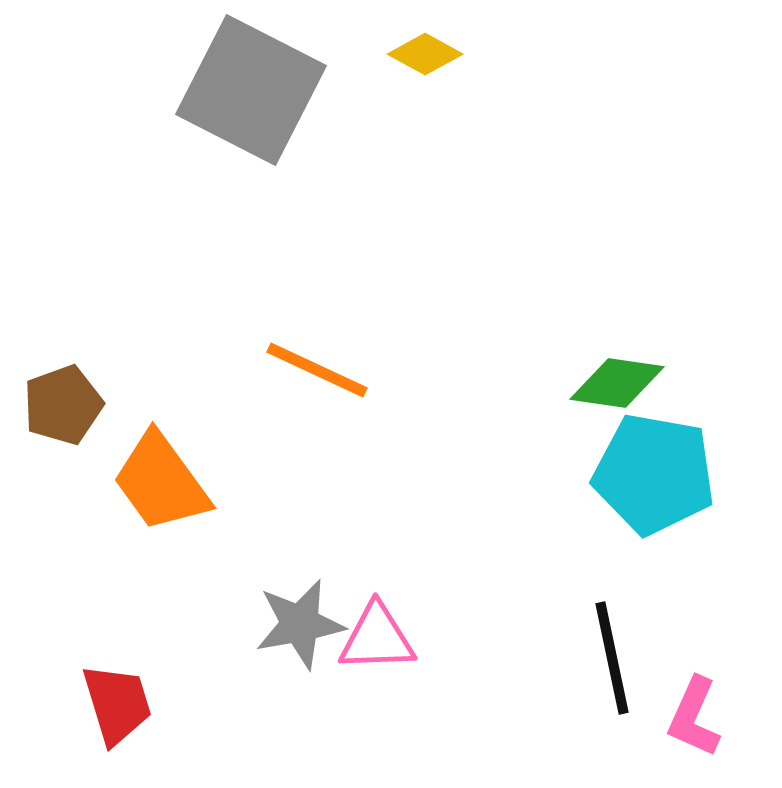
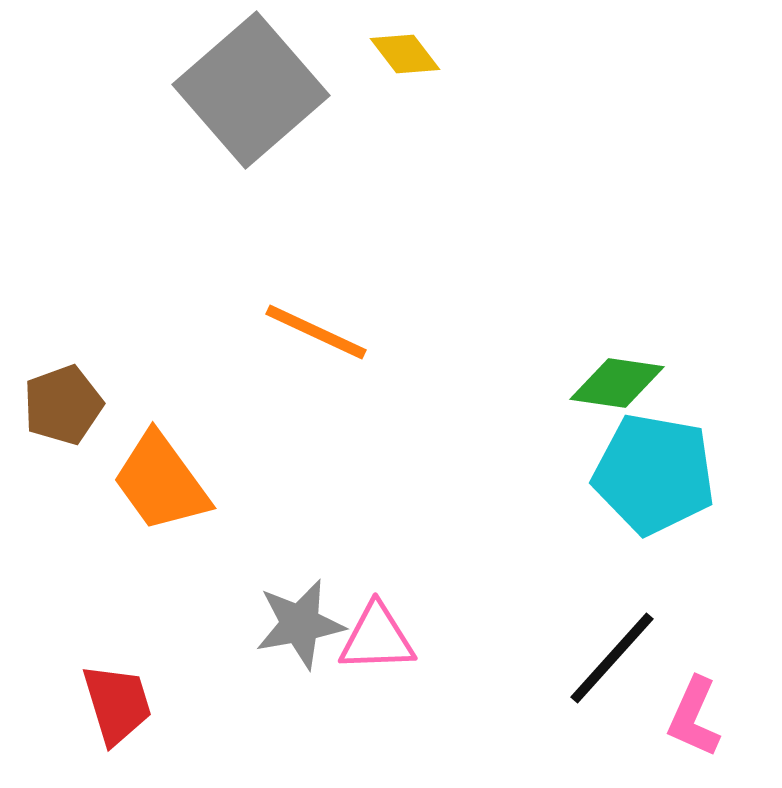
yellow diamond: moved 20 px left; rotated 24 degrees clockwise
gray square: rotated 22 degrees clockwise
orange line: moved 1 px left, 38 px up
black line: rotated 54 degrees clockwise
